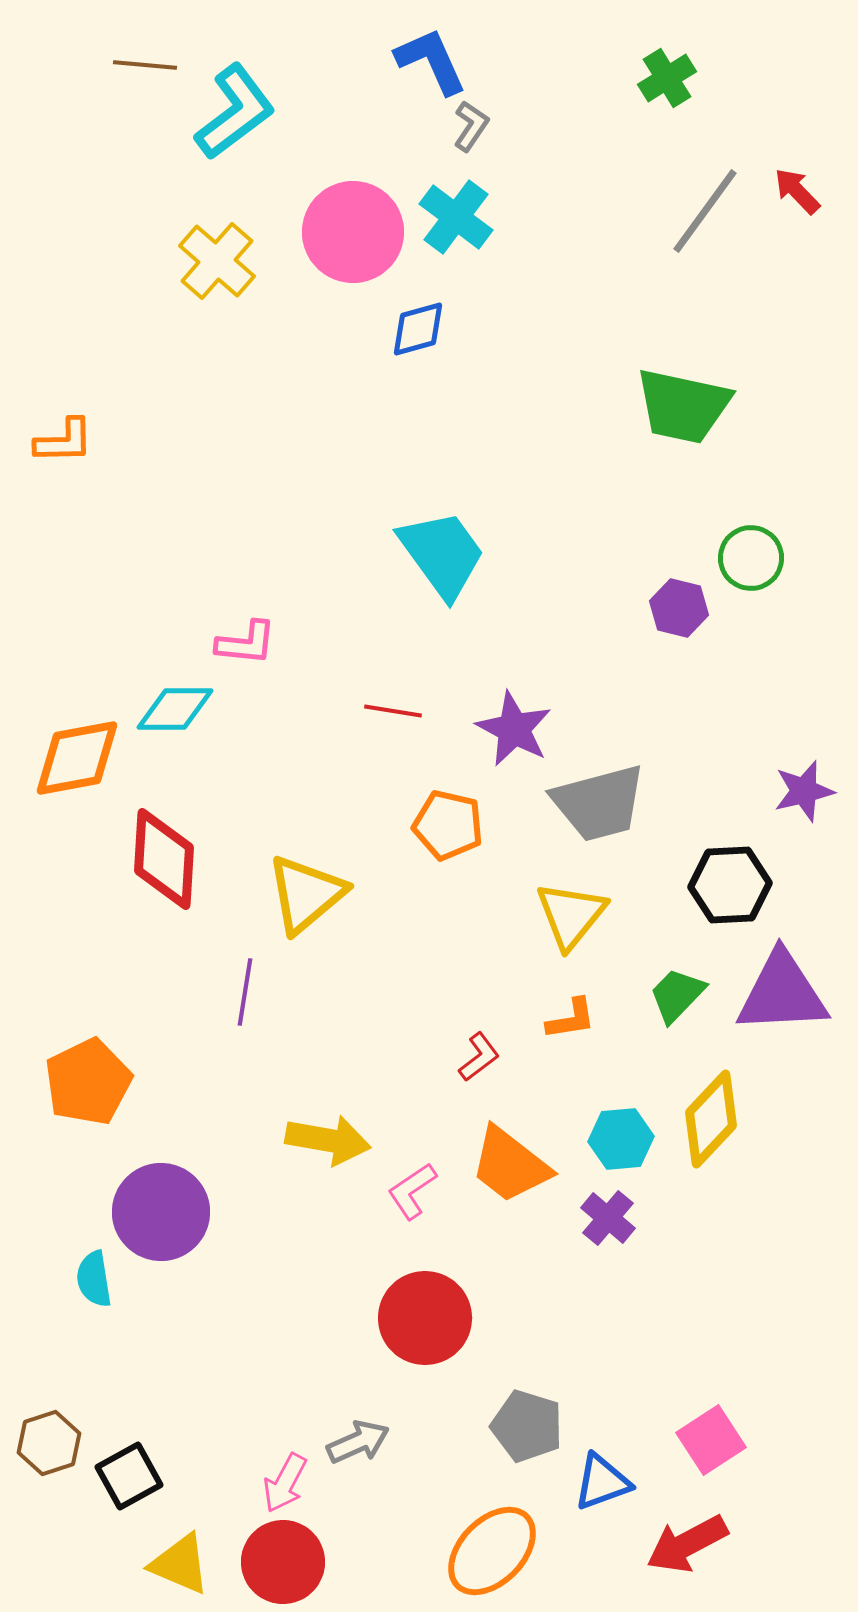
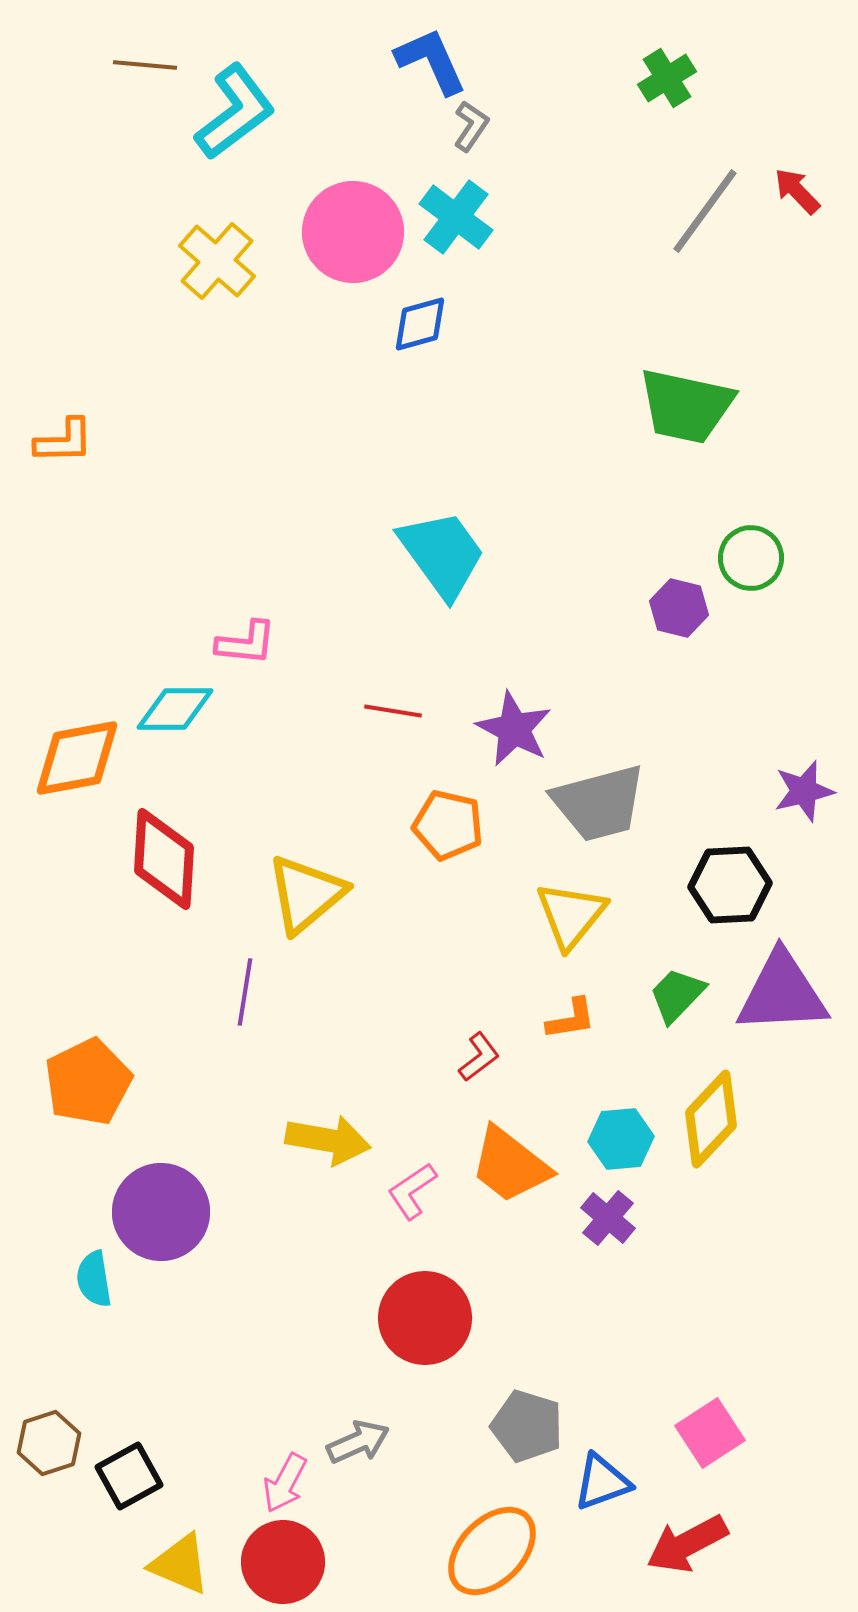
blue diamond at (418, 329): moved 2 px right, 5 px up
green trapezoid at (683, 406): moved 3 px right
pink square at (711, 1440): moved 1 px left, 7 px up
